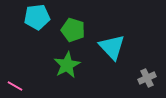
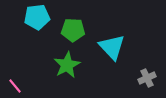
green pentagon: rotated 15 degrees counterclockwise
pink line: rotated 21 degrees clockwise
